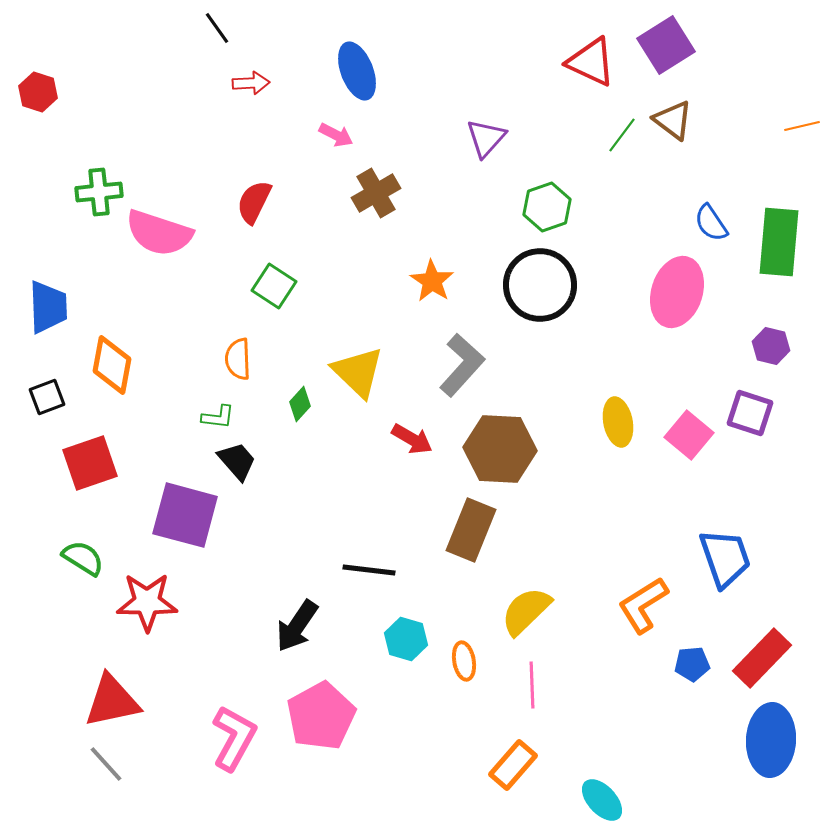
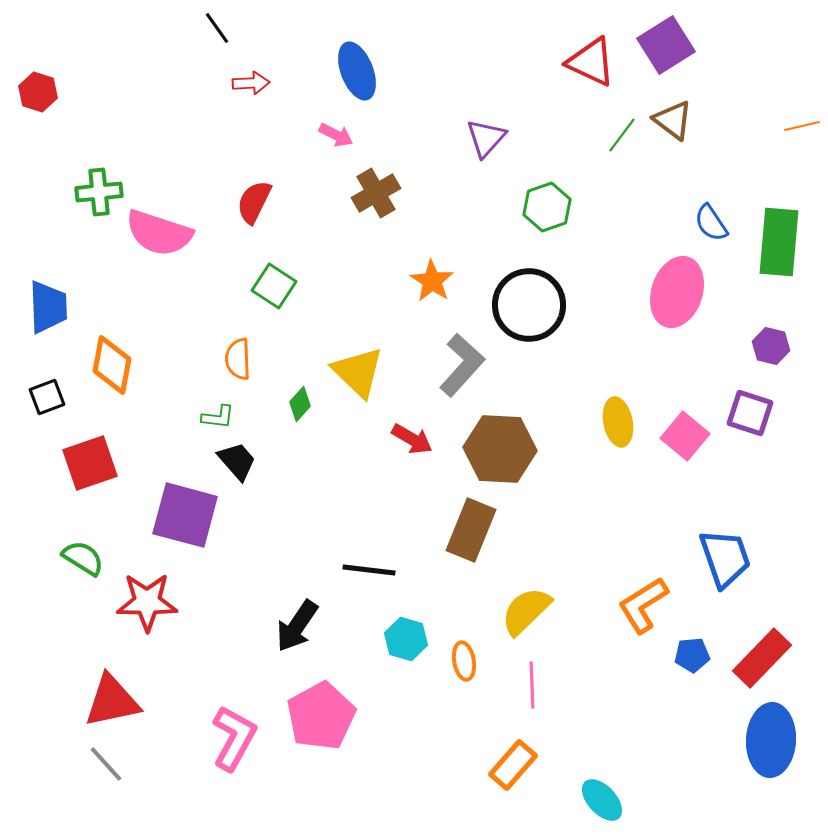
black circle at (540, 285): moved 11 px left, 20 px down
pink square at (689, 435): moved 4 px left, 1 px down
blue pentagon at (692, 664): moved 9 px up
